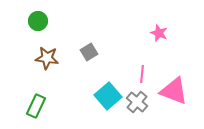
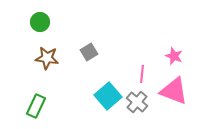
green circle: moved 2 px right, 1 px down
pink star: moved 15 px right, 23 px down
